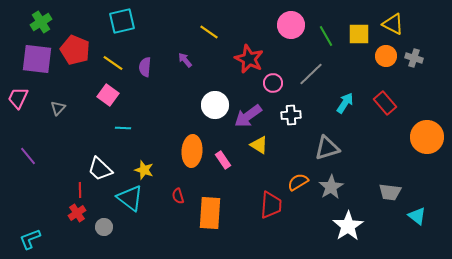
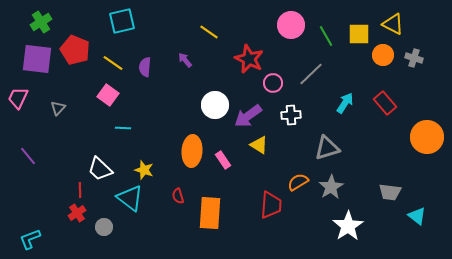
orange circle at (386, 56): moved 3 px left, 1 px up
